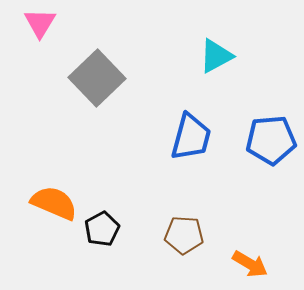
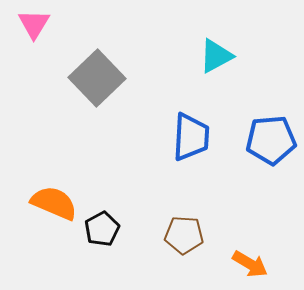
pink triangle: moved 6 px left, 1 px down
blue trapezoid: rotated 12 degrees counterclockwise
